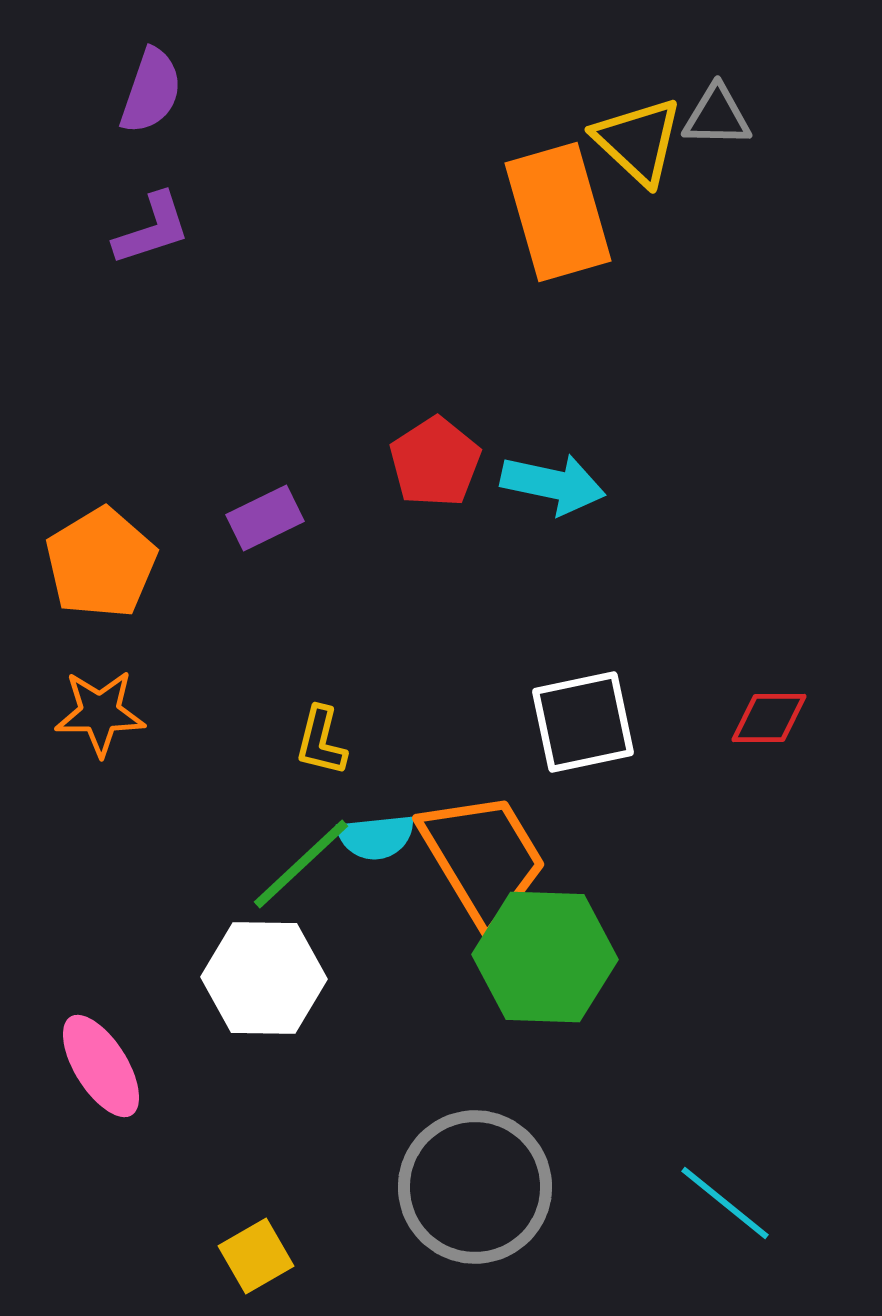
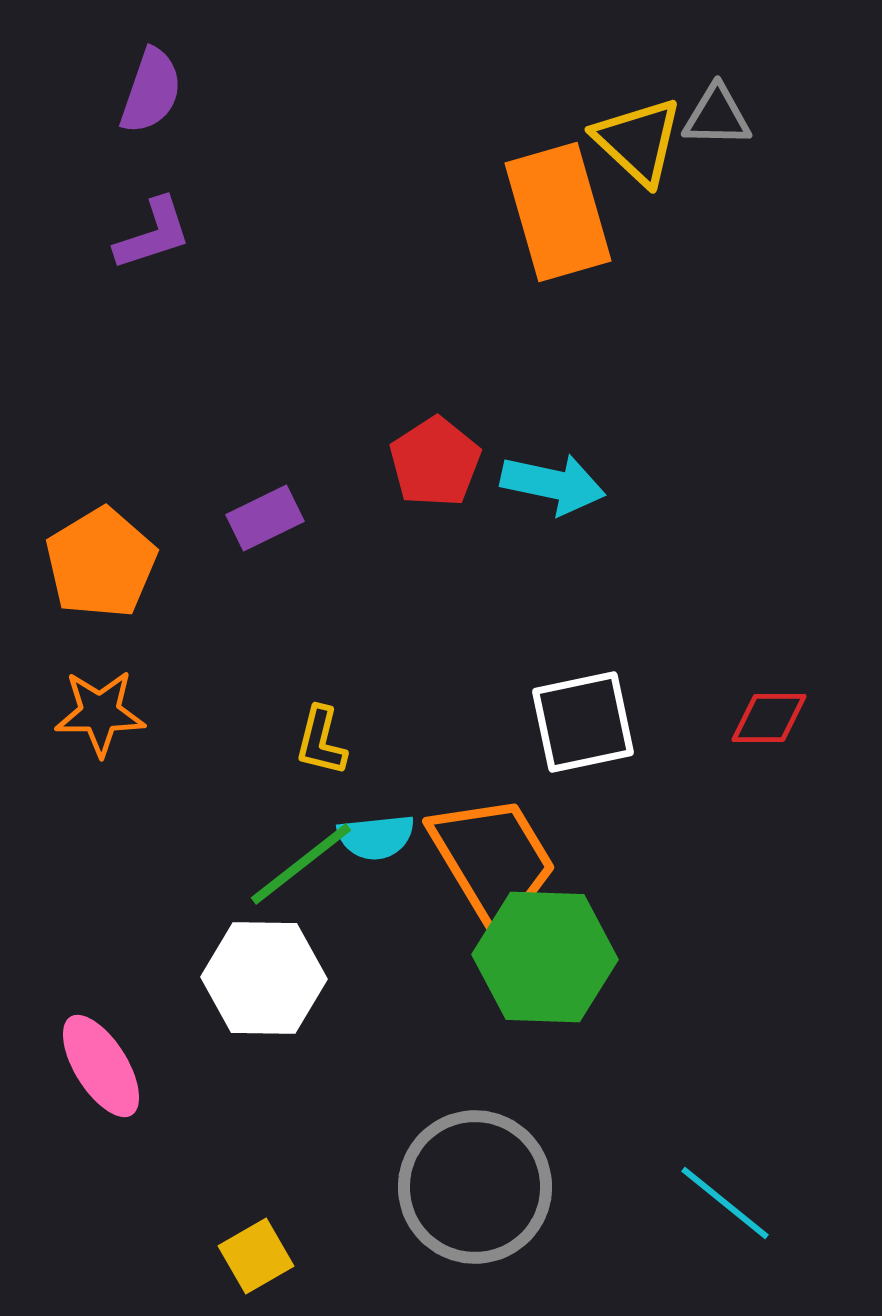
purple L-shape: moved 1 px right, 5 px down
orange trapezoid: moved 10 px right, 3 px down
green line: rotated 5 degrees clockwise
